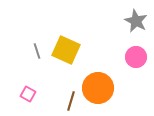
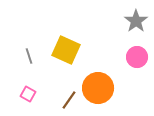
gray star: rotated 10 degrees clockwise
gray line: moved 8 px left, 5 px down
pink circle: moved 1 px right
brown line: moved 2 px left, 1 px up; rotated 18 degrees clockwise
